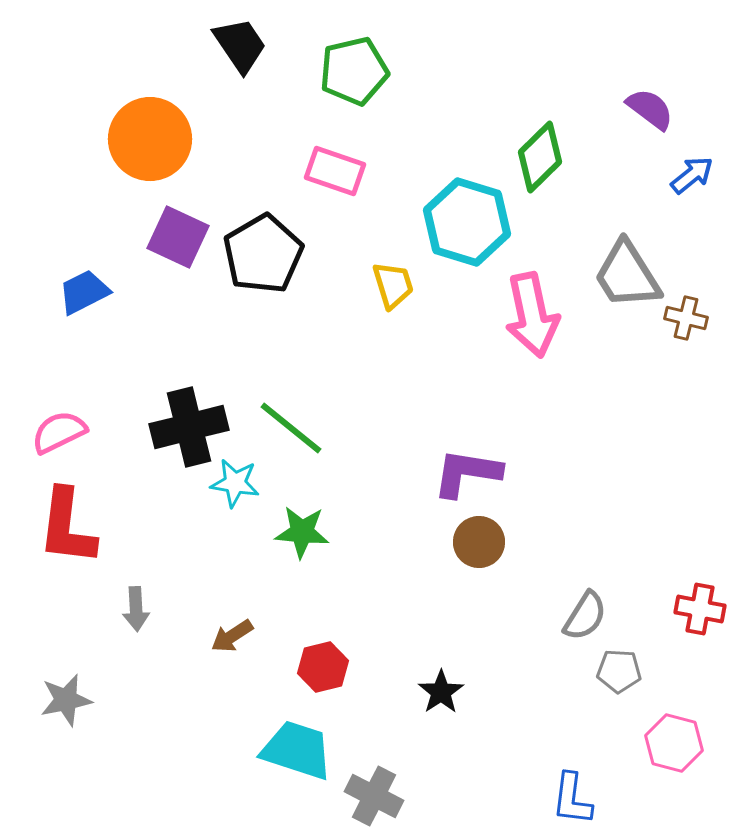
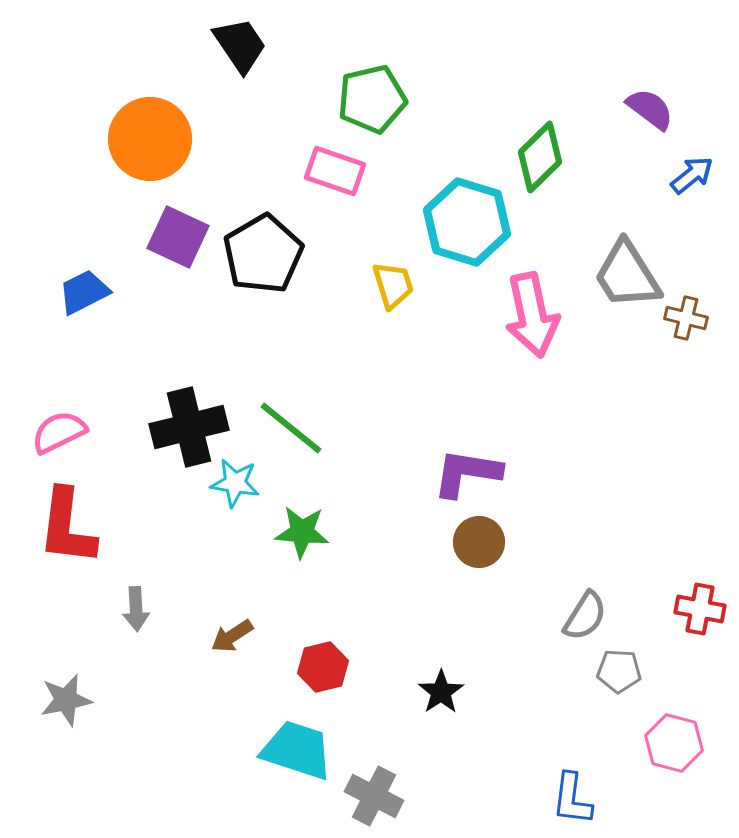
green pentagon: moved 18 px right, 28 px down
